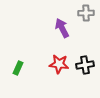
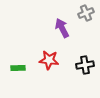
gray cross: rotated 21 degrees counterclockwise
red star: moved 10 px left, 4 px up
green rectangle: rotated 64 degrees clockwise
